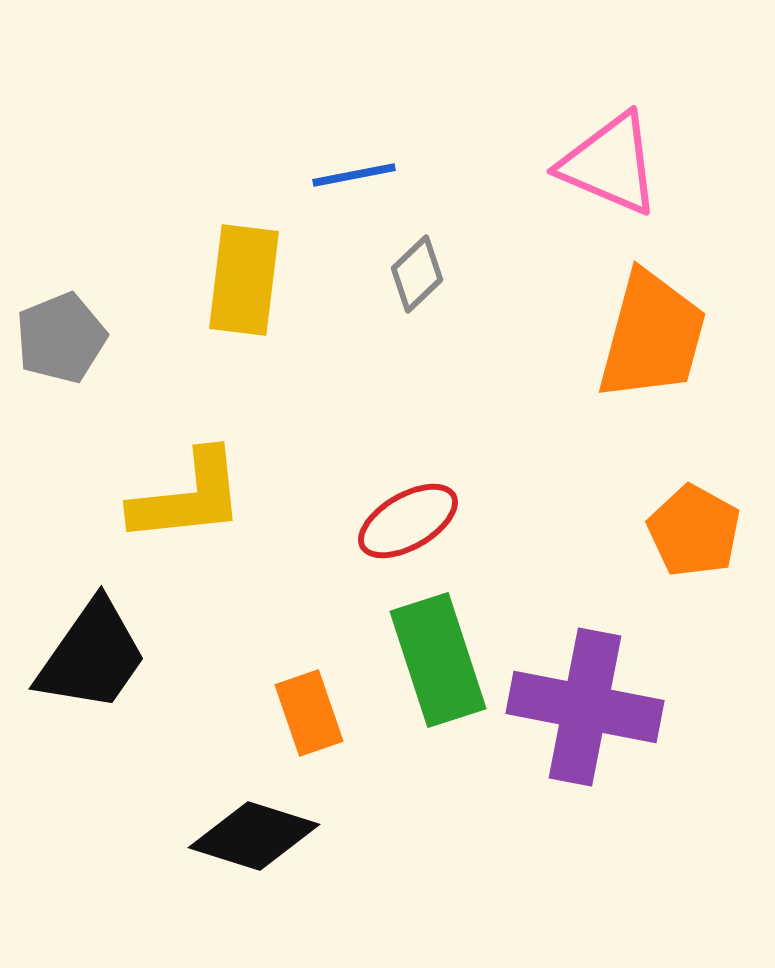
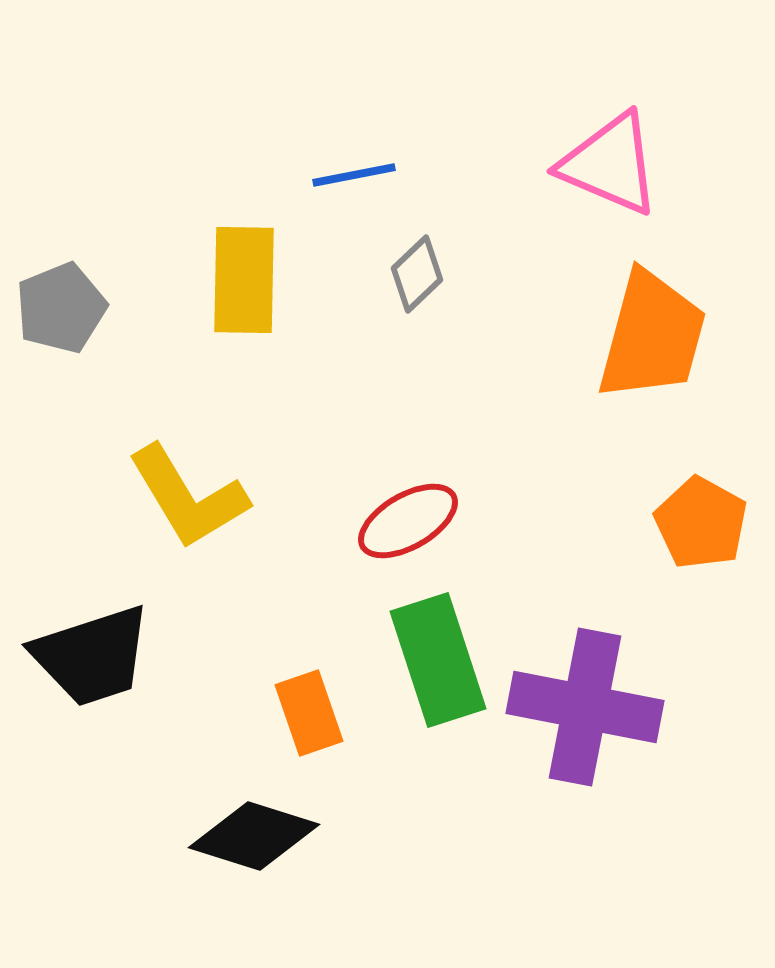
yellow rectangle: rotated 6 degrees counterclockwise
gray pentagon: moved 30 px up
yellow L-shape: rotated 65 degrees clockwise
orange pentagon: moved 7 px right, 8 px up
black trapezoid: rotated 37 degrees clockwise
